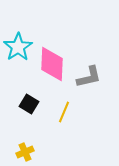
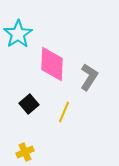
cyan star: moved 13 px up
gray L-shape: rotated 44 degrees counterclockwise
black square: rotated 18 degrees clockwise
